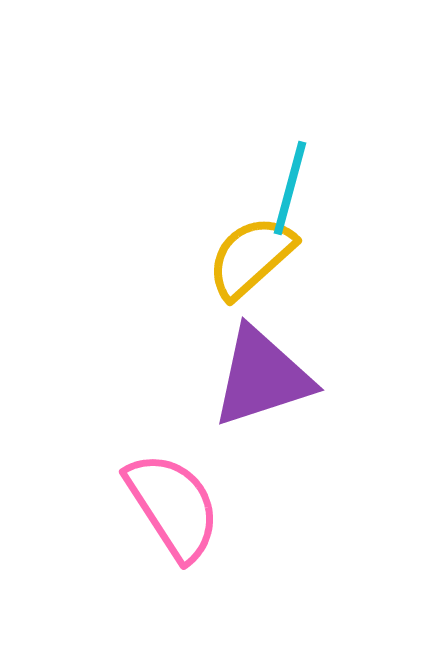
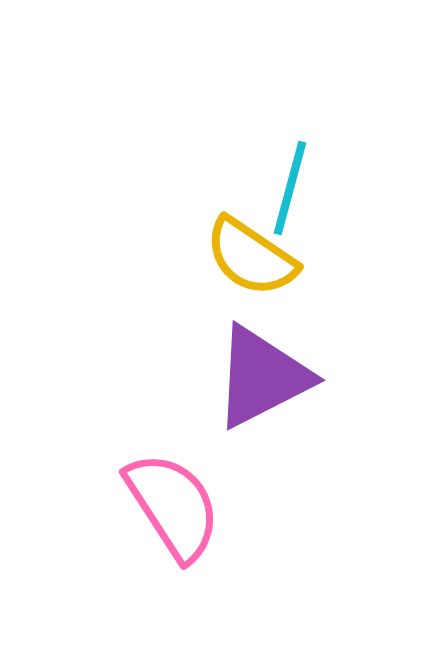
yellow semicircle: rotated 104 degrees counterclockwise
purple triangle: rotated 9 degrees counterclockwise
